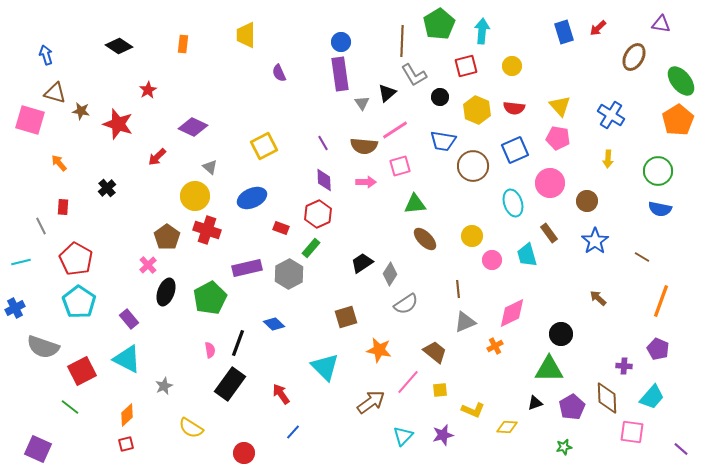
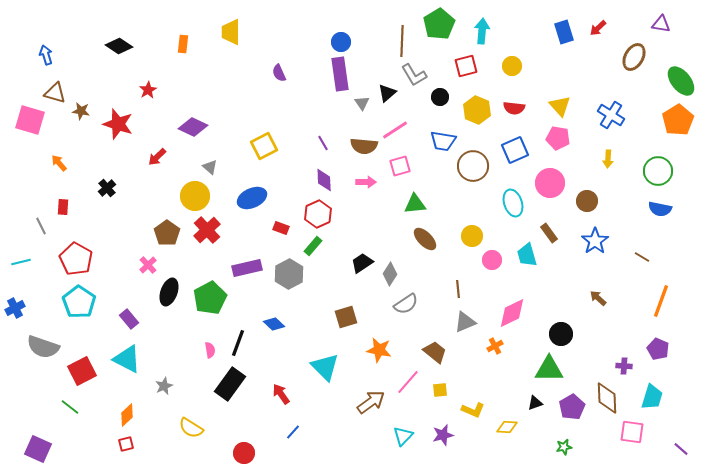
yellow trapezoid at (246, 35): moved 15 px left, 3 px up
red cross at (207, 230): rotated 28 degrees clockwise
brown pentagon at (167, 237): moved 4 px up
green rectangle at (311, 248): moved 2 px right, 2 px up
black ellipse at (166, 292): moved 3 px right
cyan trapezoid at (652, 397): rotated 24 degrees counterclockwise
